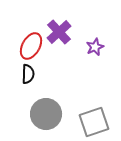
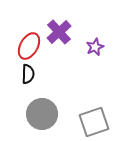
red ellipse: moved 2 px left
gray circle: moved 4 px left
